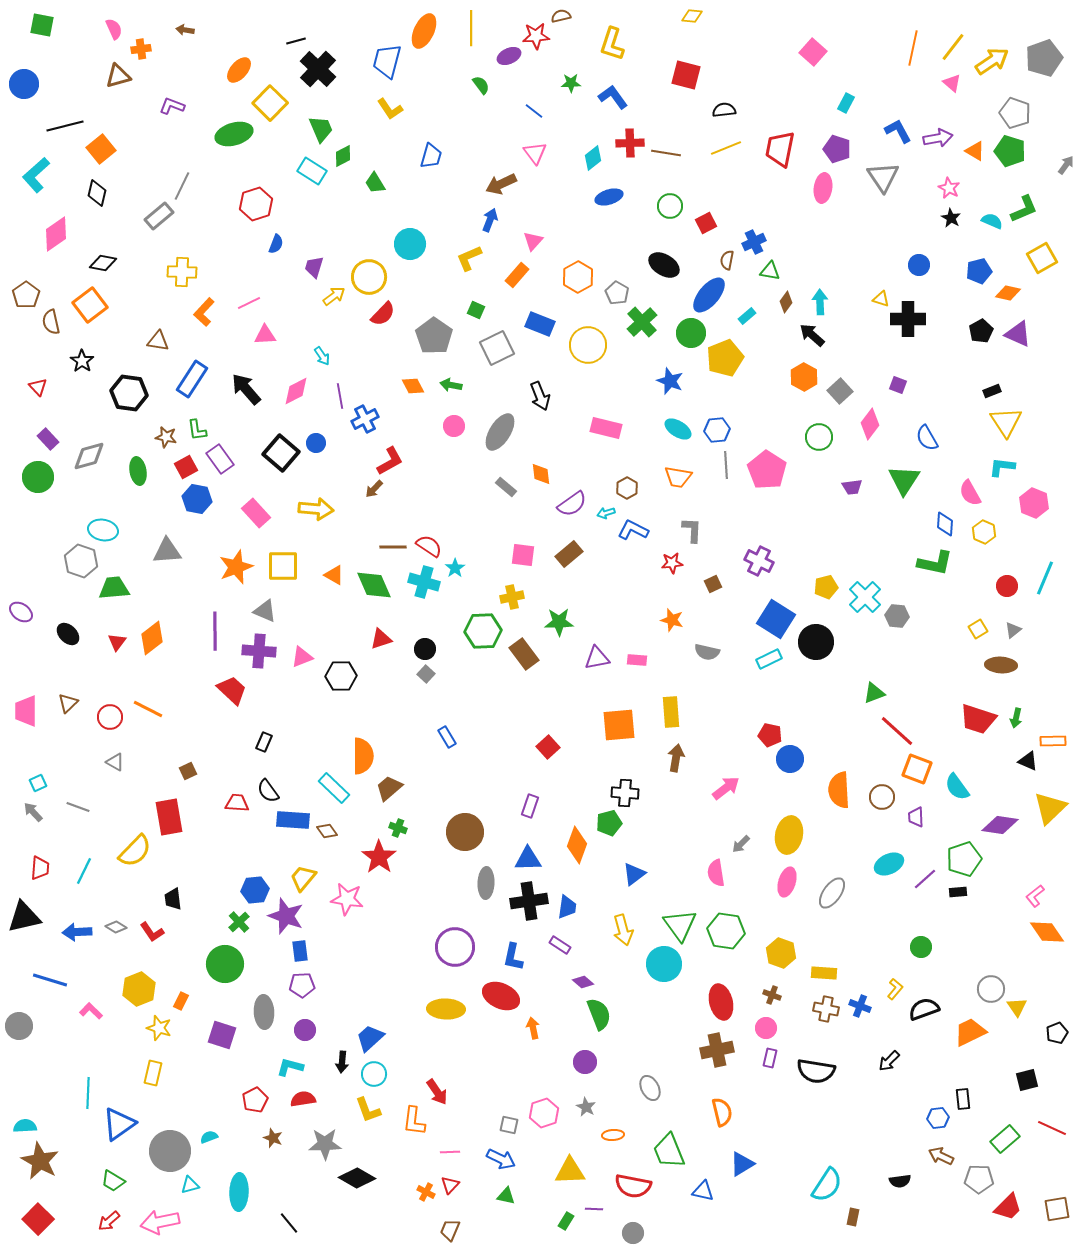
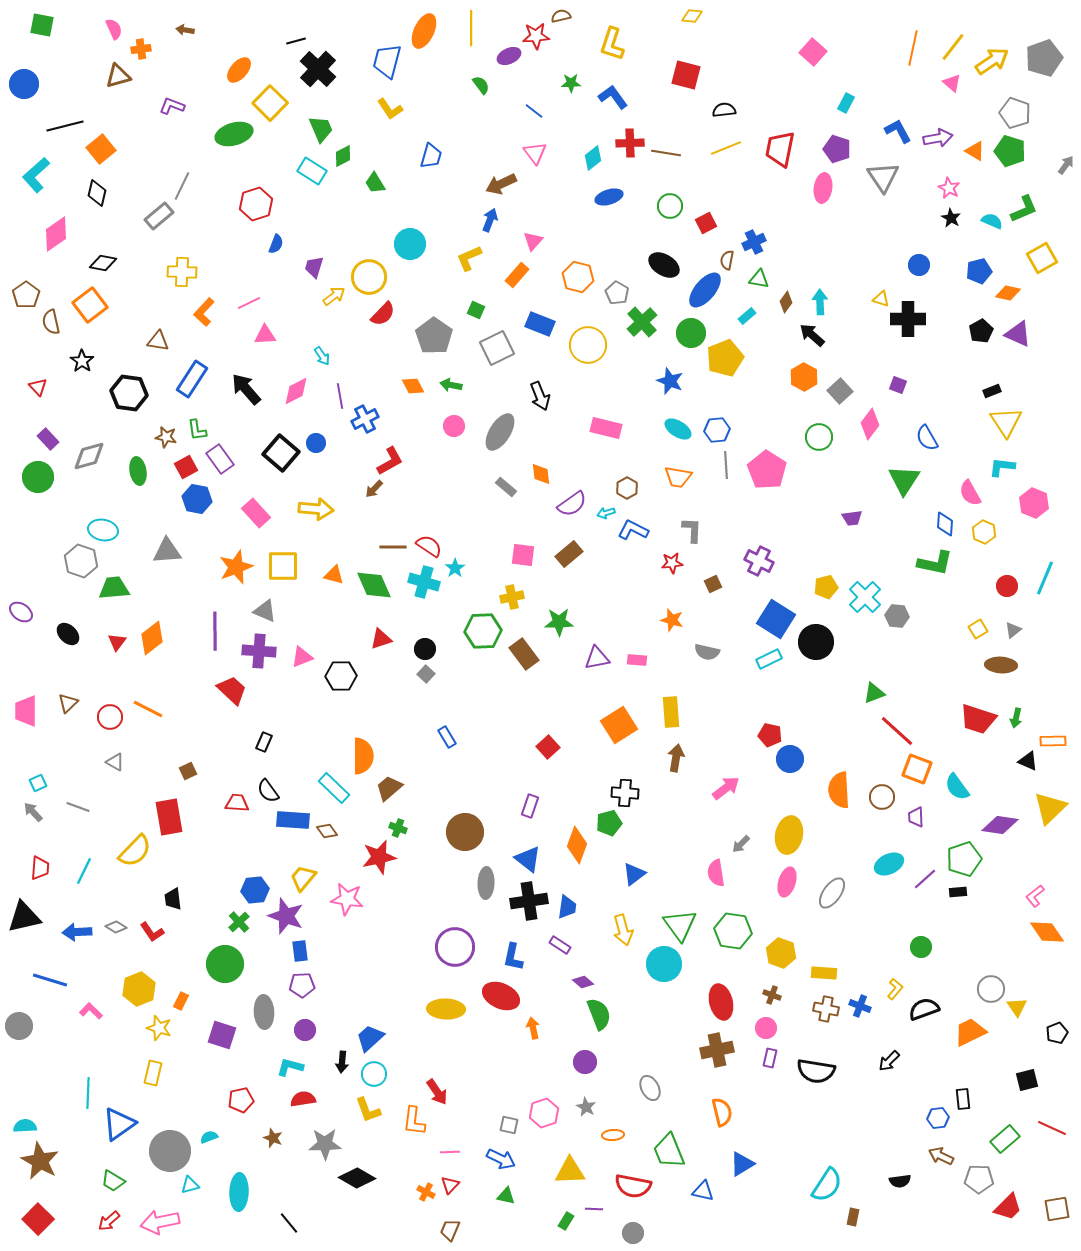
green triangle at (770, 271): moved 11 px left, 8 px down
orange hexagon at (578, 277): rotated 16 degrees counterclockwise
blue ellipse at (709, 295): moved 4 px left, 5 px up
purple trapezoid at (852, 487): moved 31 px down
orange triangle at (334, 575): rotated 15 degrees counterclockwise
orange square at (619, 725): rotated 27 degrees counterclockwise
red star at (379, 857): rotated 24 degrees clockwise
blue triangle at (528, 859): rotated 40 degrees clockwise
green hexagon at (726, 931): moved 7 px right
red pentagon at (255, 1100): moved 14 px left; rotated 15 degrees clockwise
